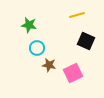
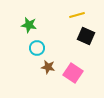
black square: moved 5 px up
brown star: moved 1 px left, 2 px down
pink square: rotated 30 degrees counterclockwise
